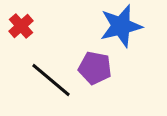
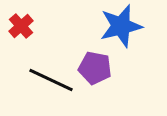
black line: rotated 15 degrees counterclockwise
